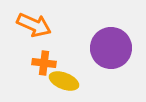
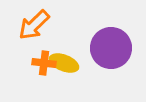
orange arrow: rotated 112 degrees clockwise
yellow ellipse: moved 18 px up
